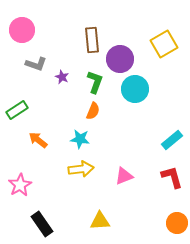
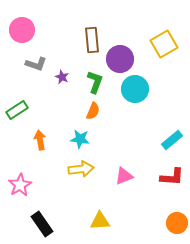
orange arrow: moved 2 px right; rotated 42 degrees clockwise
red L-shape: rotated 110 degrees clockwise
